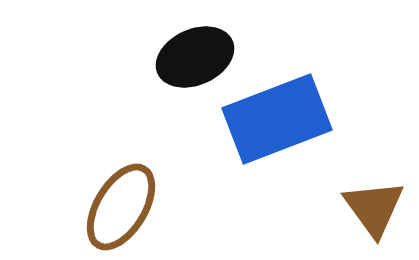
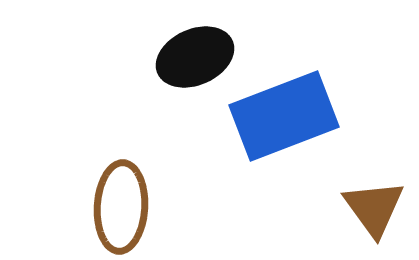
blue rectangle: moved 7 px right, 3 px up
brown ellipse: rotated 28 degrees counterclockwise
